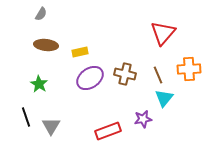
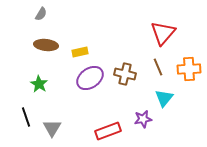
brown line: moved 8 px up
gray triangle: moved 1 px right, 2 px down
